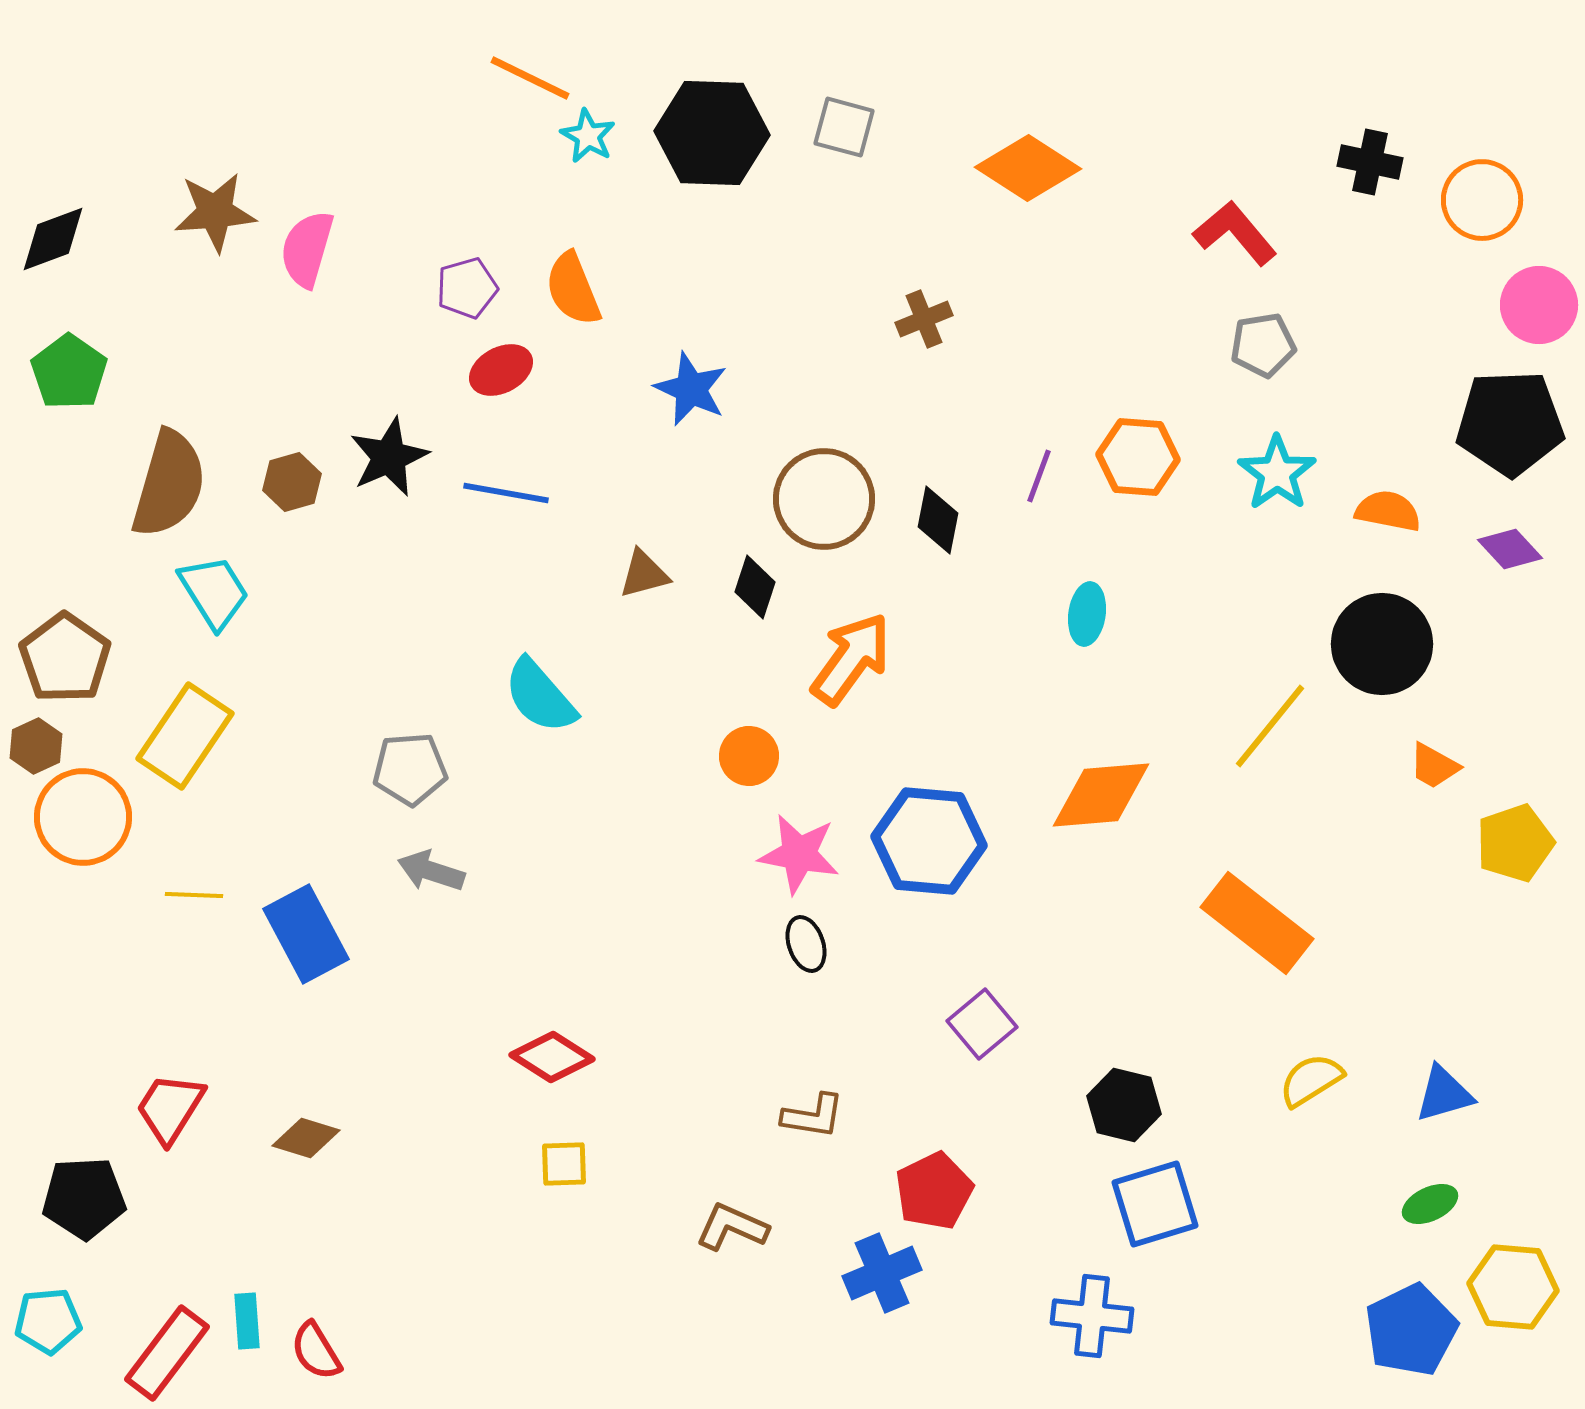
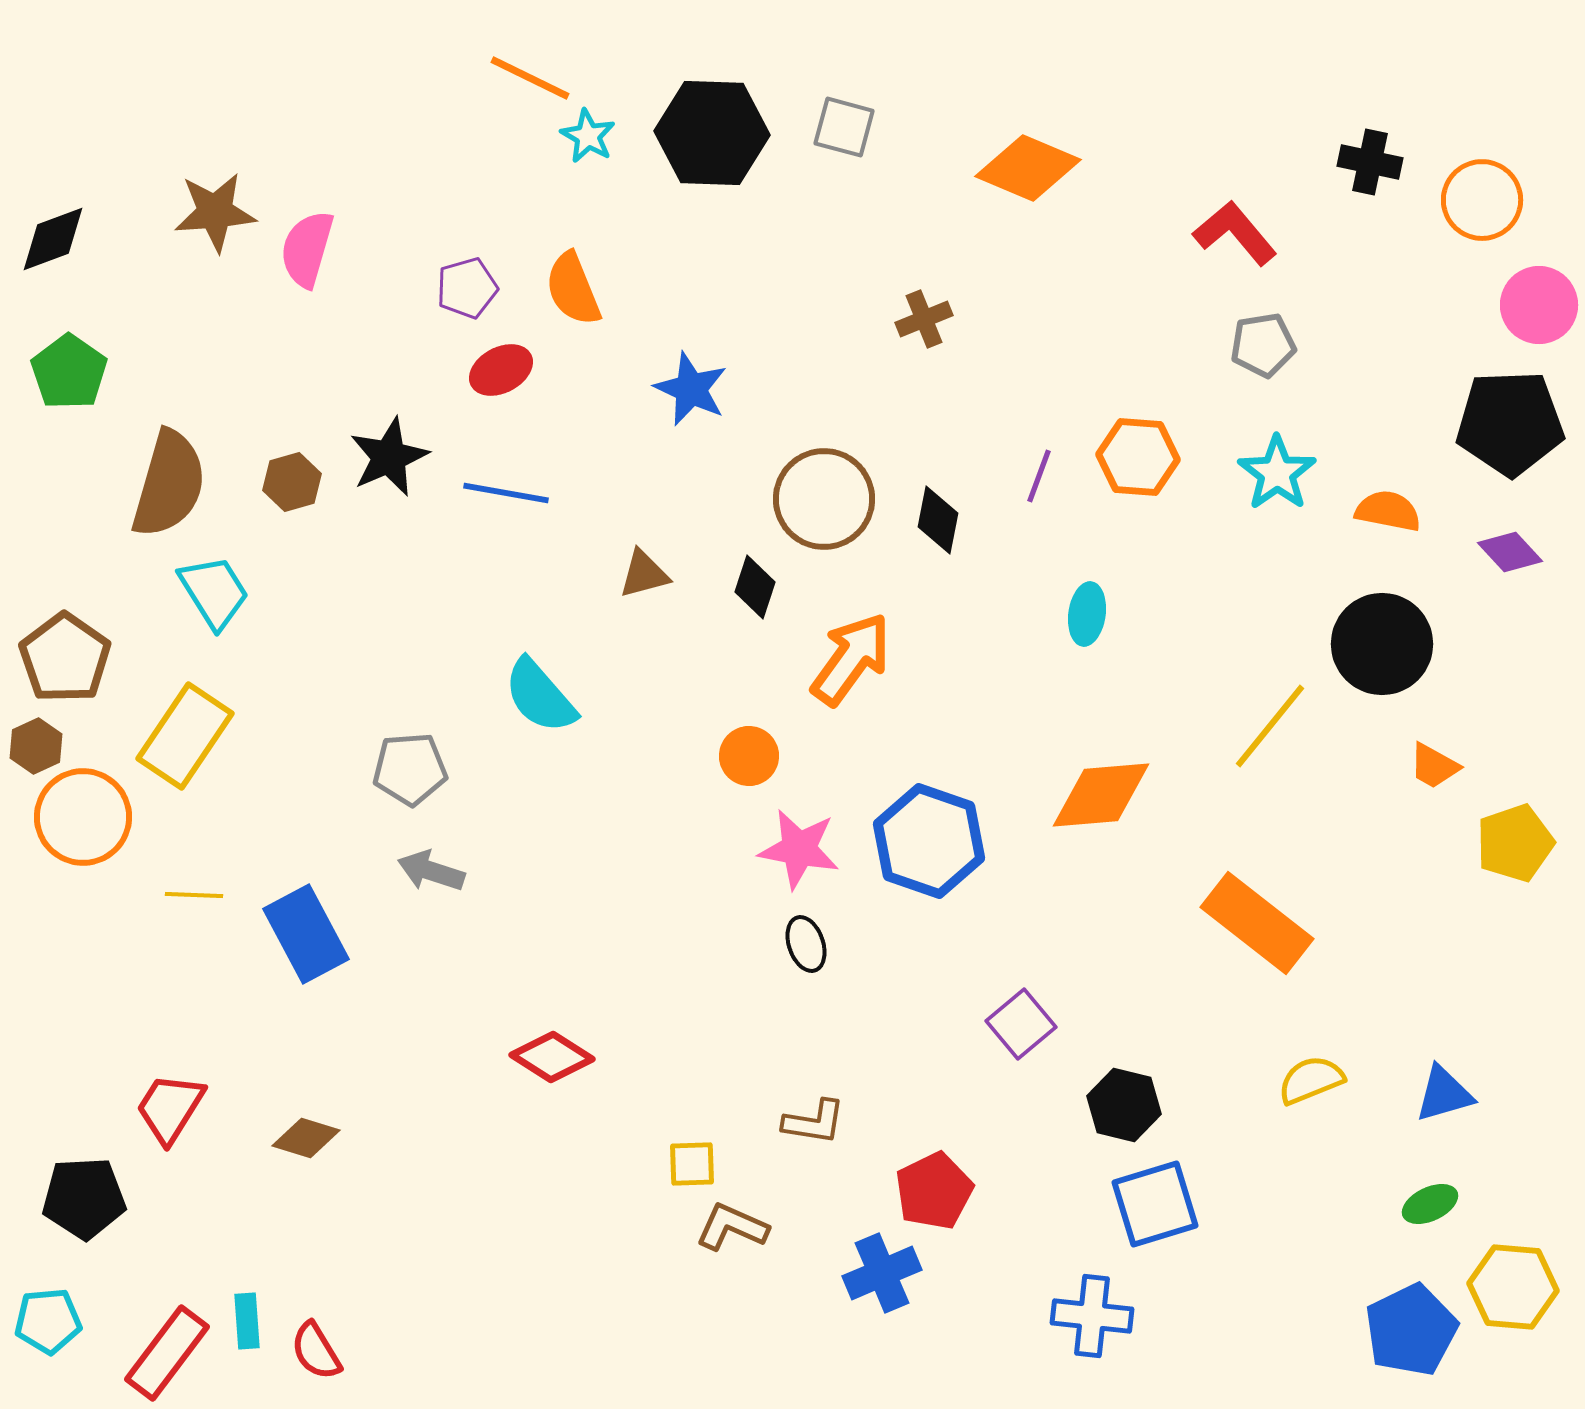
orange diamond at (1028, 168): rotated 10 degrees counterclockwise
purple diamond at (1510, 549): moved 3 px down
blue hexagon at (929, 841): rotated 14 degrees clockwise
pink star at (799, 854): moved 5 px up
purple square at (982, 1024): moved 39 px right
yellow semicircle at (1311, 1080): rotated 10 degrees clockwise
brown L-shape at (813, 1116): moved 1 px right, 6 px down
yellow square at (564, 1164): moved 128 px right
